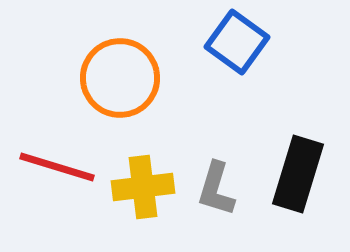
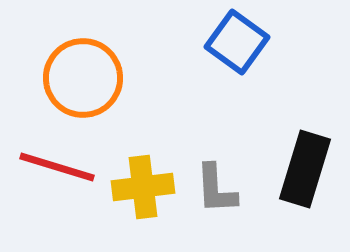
orange circle: moved 37 px left
black rectangle: moved 7 px right, 5 px up
gray L-shape: rotated 20 degrees counterclockwise
